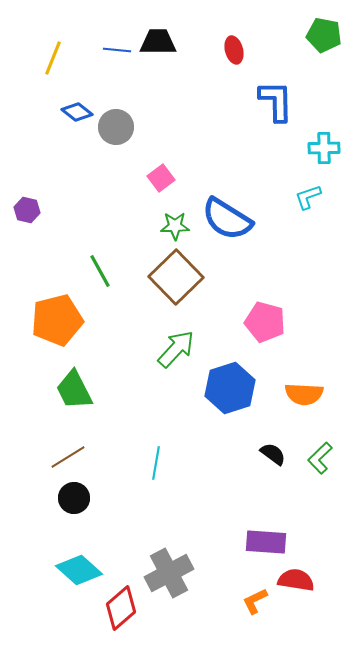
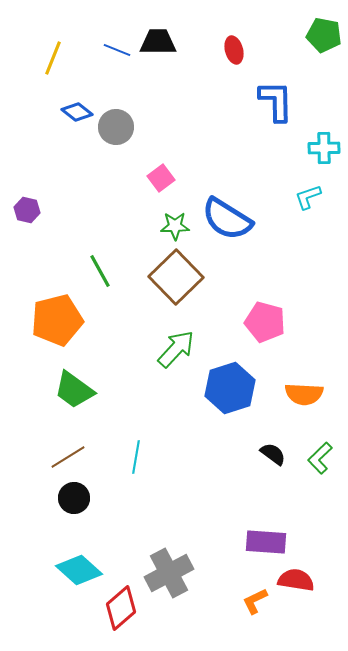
blue line: rotated 16 degrees clockwise
green trapezoid: rotated 27 degrees counterclockwise
cyan line: moved 20 px left, 6 px up
